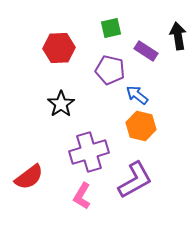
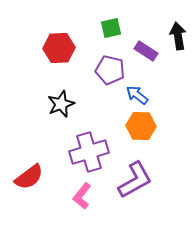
black star: rotated 12 degrees clockwise
orange hexagon: rotated 12 degrees counterclockwise
pink L-shape: rotated 8 degrees clockwise
